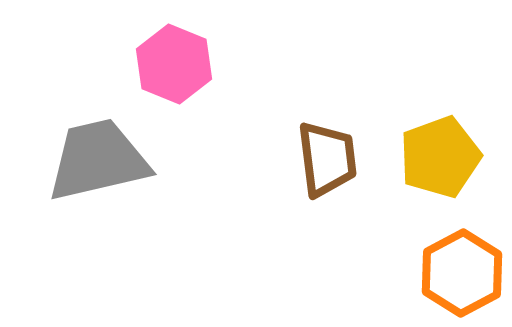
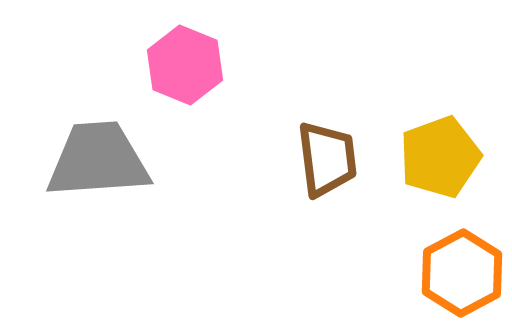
pink hexagon: moved 11 px right, 1 px down
gray trapezoid: rotated 9 degrees clockwise
